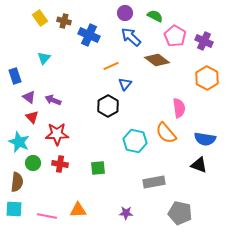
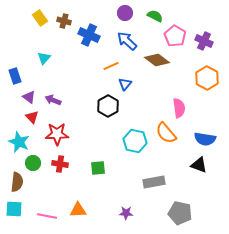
blue arrow: moved 4 px left, 4 px down
